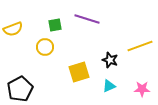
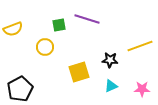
green square: moved 4 px right
black star: rotated 14 degrees counterclockwise
cyan triangle: moved 2 px right
